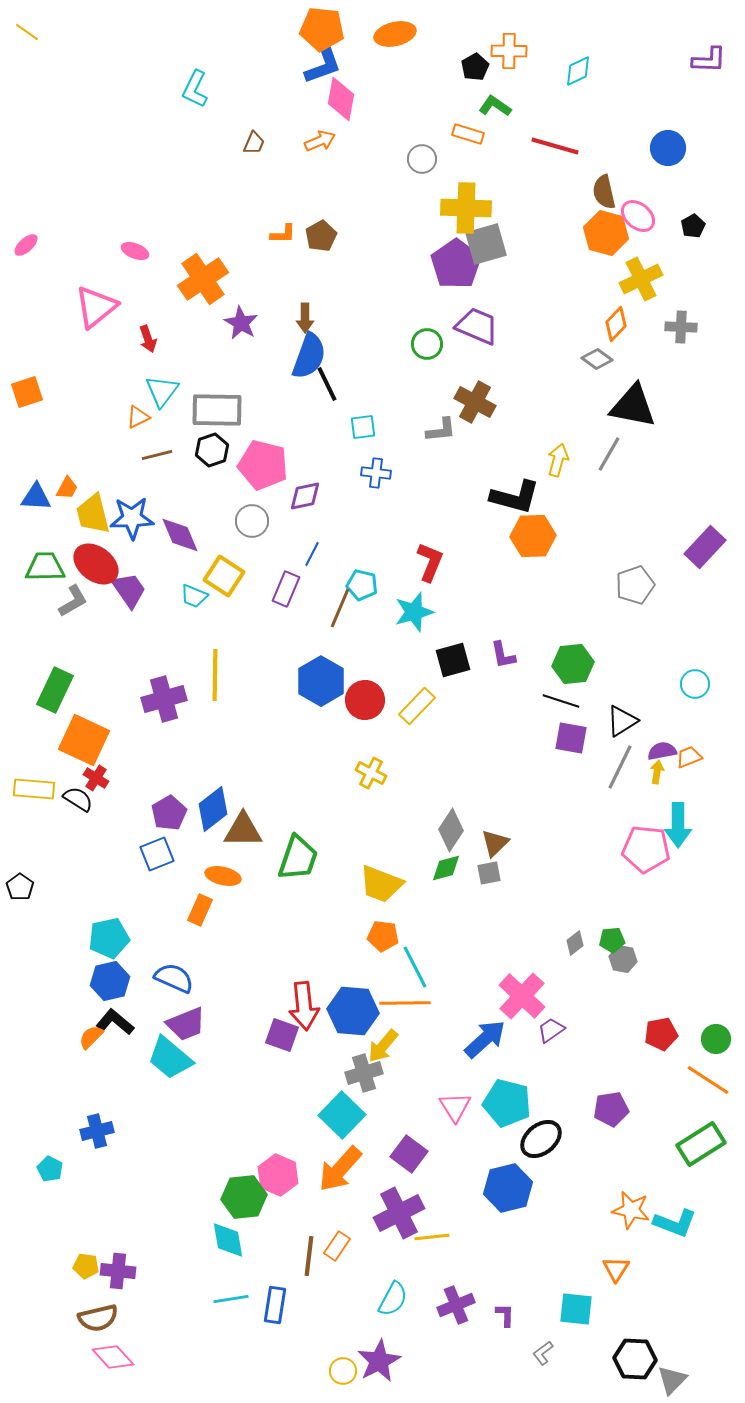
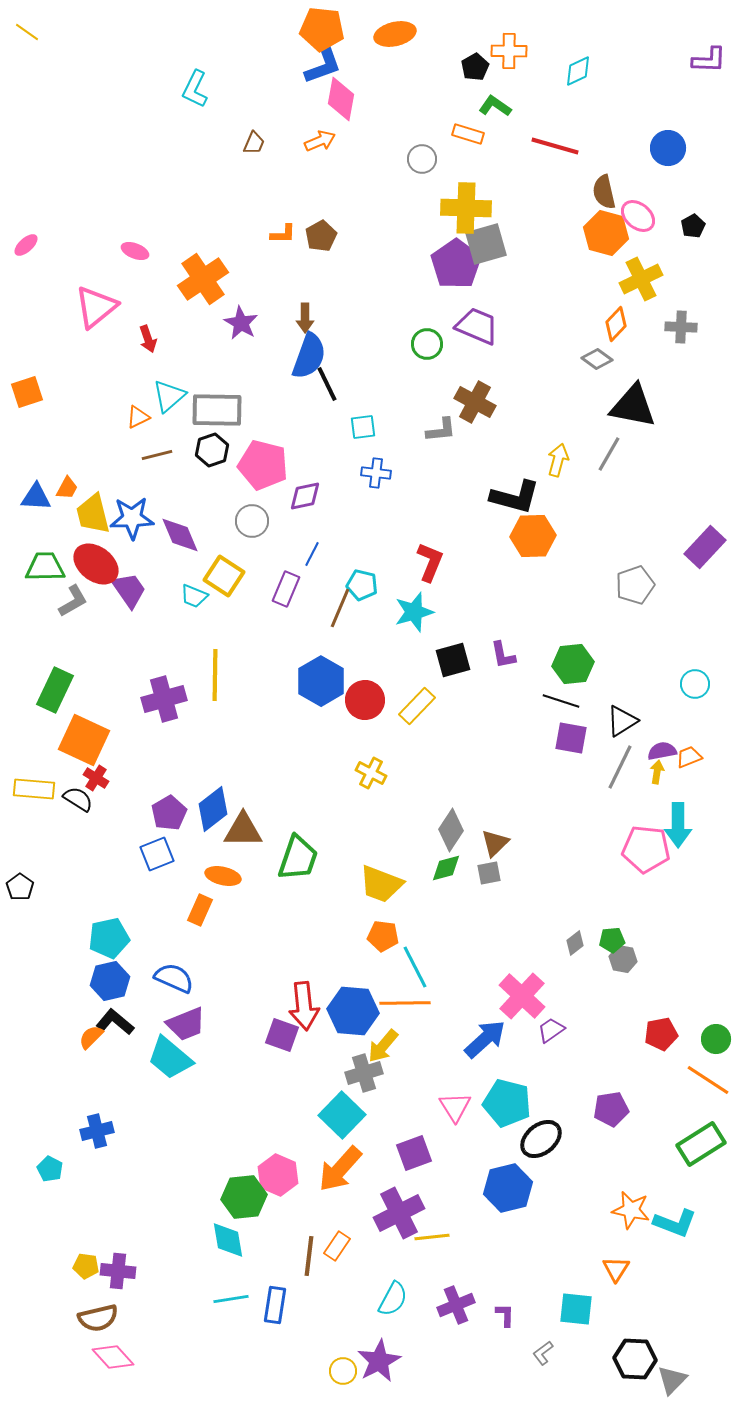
cyan triangle at (162, 391): moved 7 px right, 5 px down; rotated 12 degrees clockwise
purple square at (409, 1154): moved 5 px right, 1 px up; rotated 33 degrees clockwise
